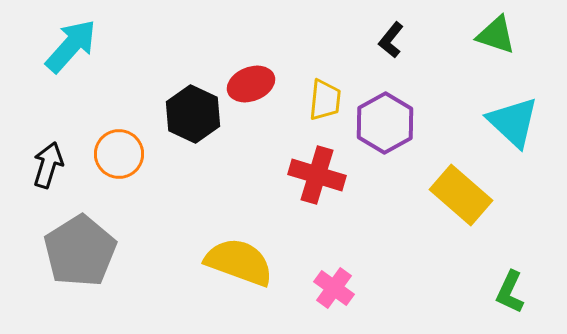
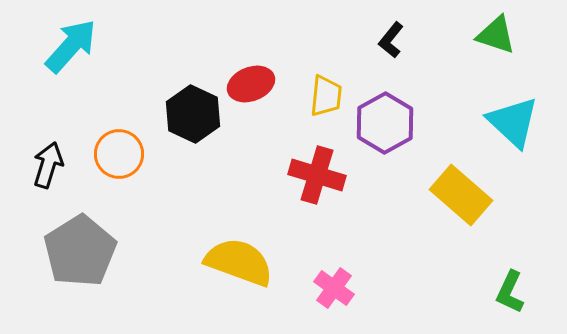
yellow trapezoid: moved 1 px right, 4 px up
